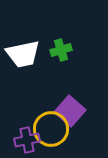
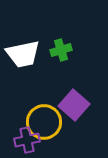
purple square: moved 4 px right, 6 px up
yellow circle: moved 7 px left, 7 px up
